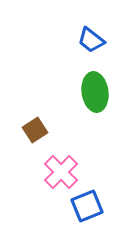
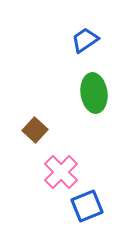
blue trapezoid: moved 6 px left; rotated 108 degrees clockwise
green ellipse: moved 1 px left, 1 px down
brown square: rotated 15 degrees counterclockwise
